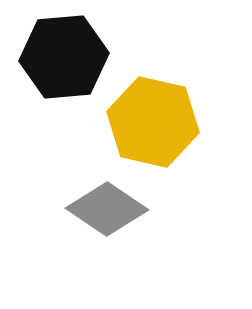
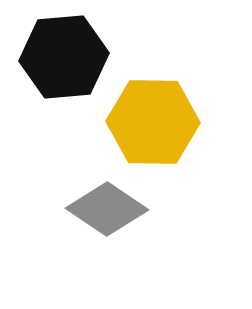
yellow hexagon: rotated 12 degrees counterclockwise
